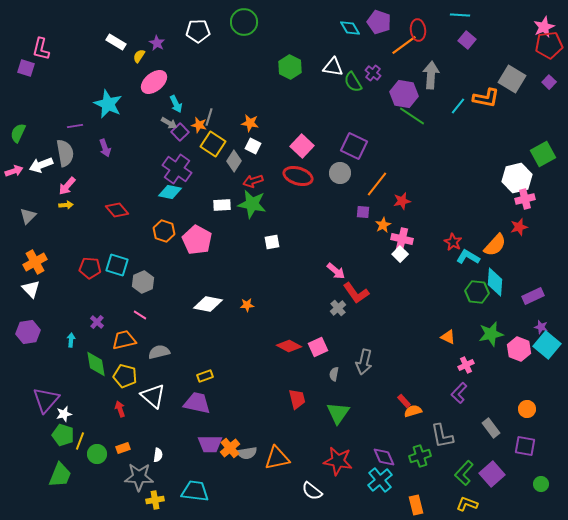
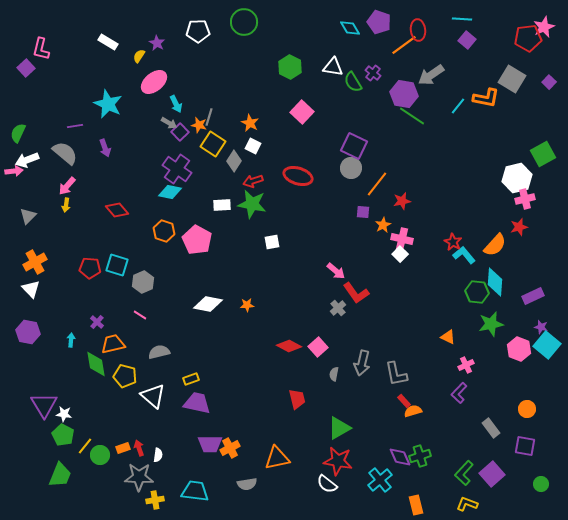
cyan line at (460, 15): moved 2 px right, 4 px down
white rectangle at (116, 42): moved 8 px left
red pentagon at (549, 45): moved 21 px left, 7 px up
purple square at (26, 68): rotated 30 degrees clockwise
gray arrow at (431, 75): rotated 128 degrees counterclockwise
orange star at (250, 123): rotated 18 degrees clockwise
pink square at (302, 146): moved 34 px up
gray semicircle at (65, 153): rotated 40 degrees counterclockwise
white arrow at (41, 165): moved 14 px left, 5 px up
pink arrow at (14, 171): rotated 12 degrees clockwise
gray circle at (340, 173): moved 11 px right, 5 px up
yellow arrow at (66, 205): rotated 104 degrees clockwise
cyan L-shape at (468, 257): moved 4 px left, 2 px up; rotated 20 degrees clockwise
purple hexagon at (28, 332): rotated 20 degrees clockwise
green star at (491, 334): moved 10 px up
orange trapezoid at (124, 340): moved 11 px left, 4 px down
pink square at (318, 347): rotated 18 degrees counterclockwise
gray arrow at (364, 362): moved 2 px left, 1 px down
yellow rectangle at (205, 376): moved 14 px left, 3 px down
purple triangle at (46, 400): moved 2 px left, 5 px down; rotated 12 degrees counterclockwise
red arrow at (120, 409): moved 19 px right, 39 px down
green triangle at (338, 413): moved 1 px right, 15 px down; rotated 25 degrees clockwise
white star at (64, 414): rotated 21 degrees clockwise
green pentagon at (63, 435): rotated 10 degrees clockwise
gray L-shape at (442, 436): moved 46 px left, 62 px up
yellow line at (80, 441): moved 5 px right, 5 px down; rotated 18 degrees clockwise
orange cross at (230, 448): rotated 12 degrees clockwise
gray semicircle at (247, 453): moved 31 px down
green circle at (97, 454): moved 3 px right, 1 px down
purple diamond at (384, 457): moved 16 px right
white semicircle at (312, 491): moved 15 px right, 7 px up
